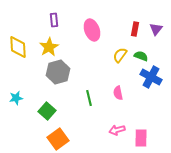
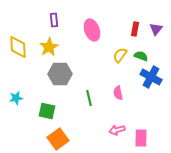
gray hexagon: moved 2 px right, 2 px down; rotated 15 degrees clockwise
green square: rotated 30 degrees counterclockwise
